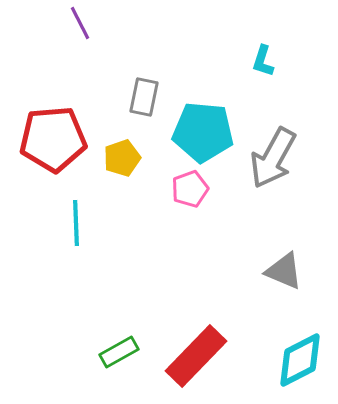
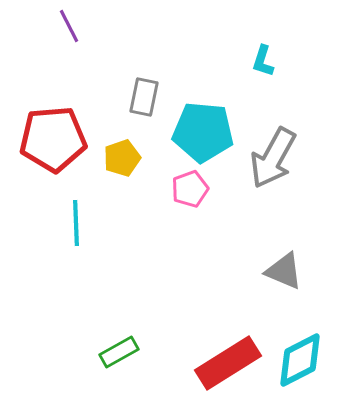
purple line: moved 11 px left, 3 px down
red rectangle: moved 32 px right, 7 px down; rotated 14 degrees clockwise
